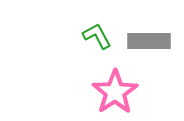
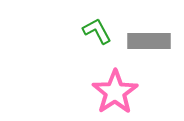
green L-shape: moved 5 px up
